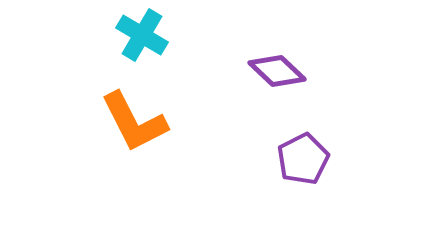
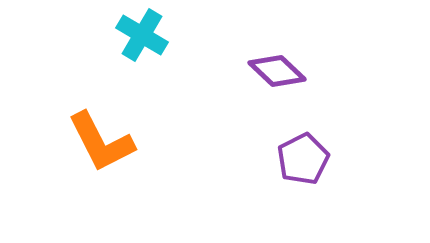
orange L-shape: moved 33 px left, 20 px down
